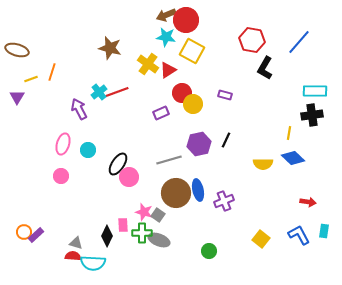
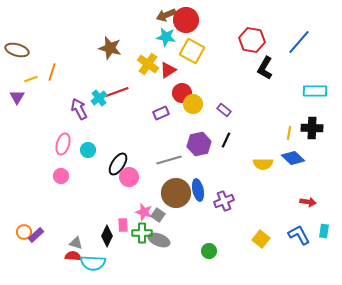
cyan cross at (99, 92): moved 6 px down
purple rectangle at (225, 95): moved 1 px left, 15 px down; rotated 24 degrees clockwise
black cross at (312, 115): moved 13 px down; rotated 10 degrees clockwise
